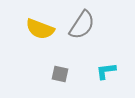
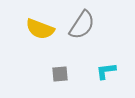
gray square: rotated 18 degrees counterclockwise
